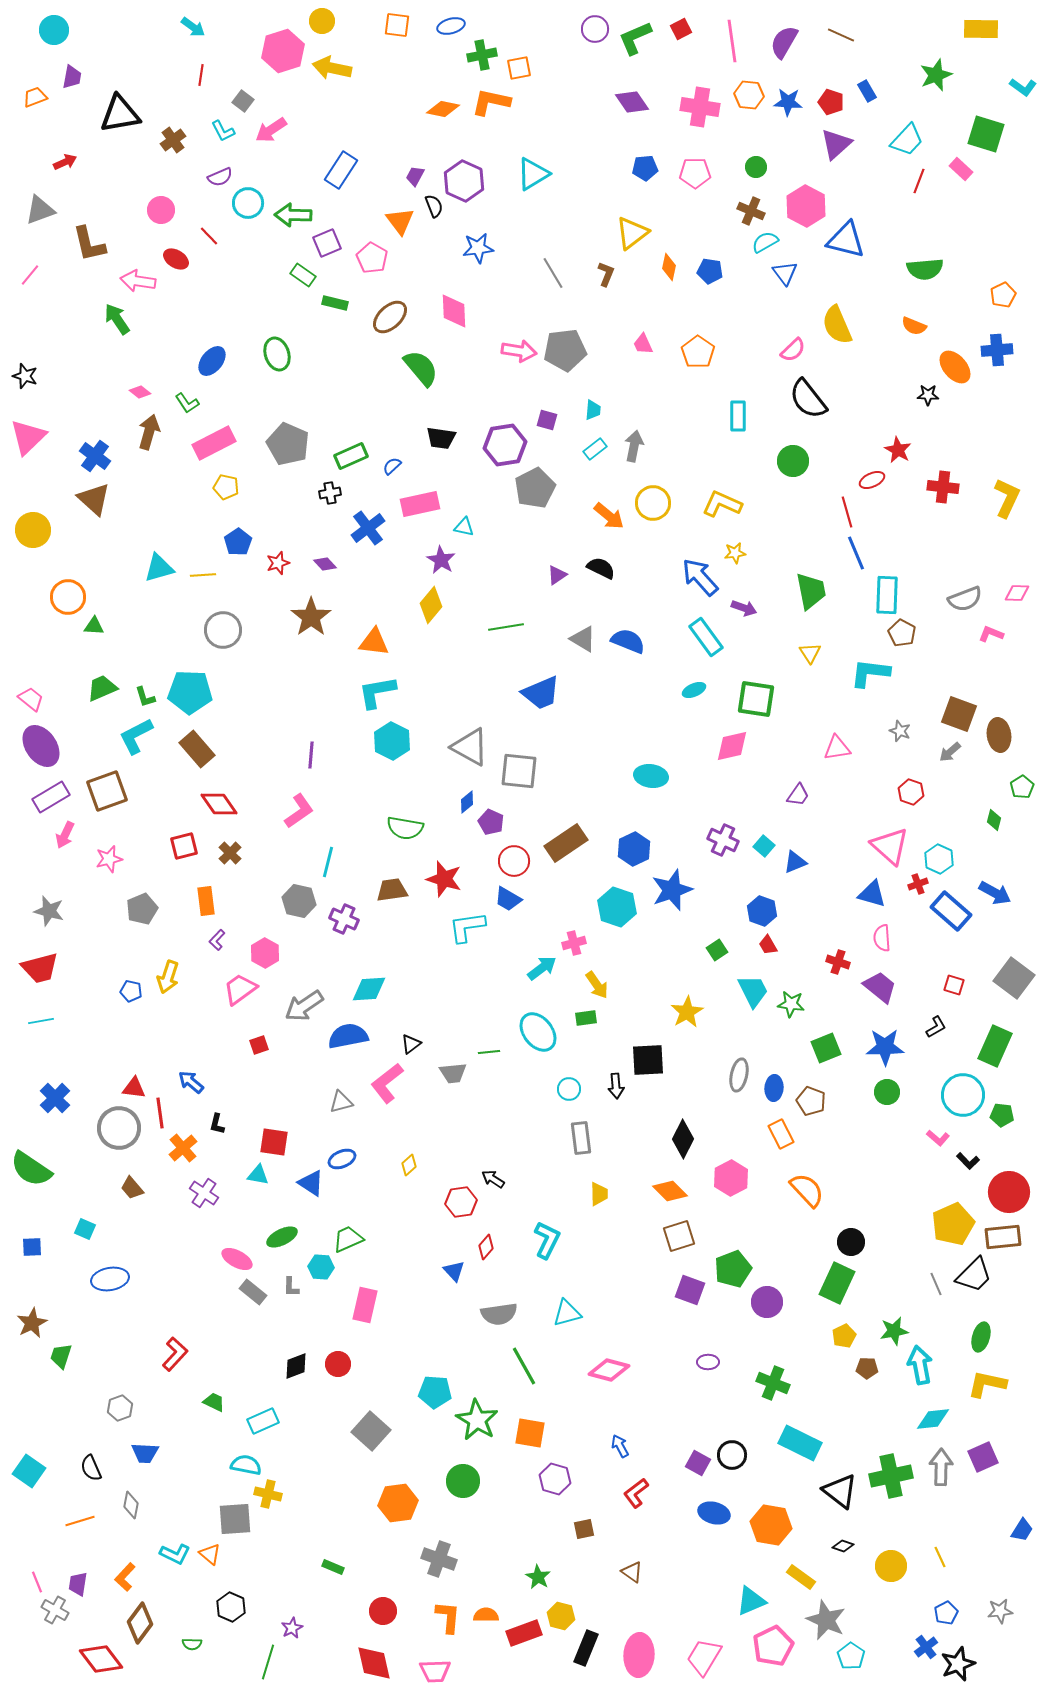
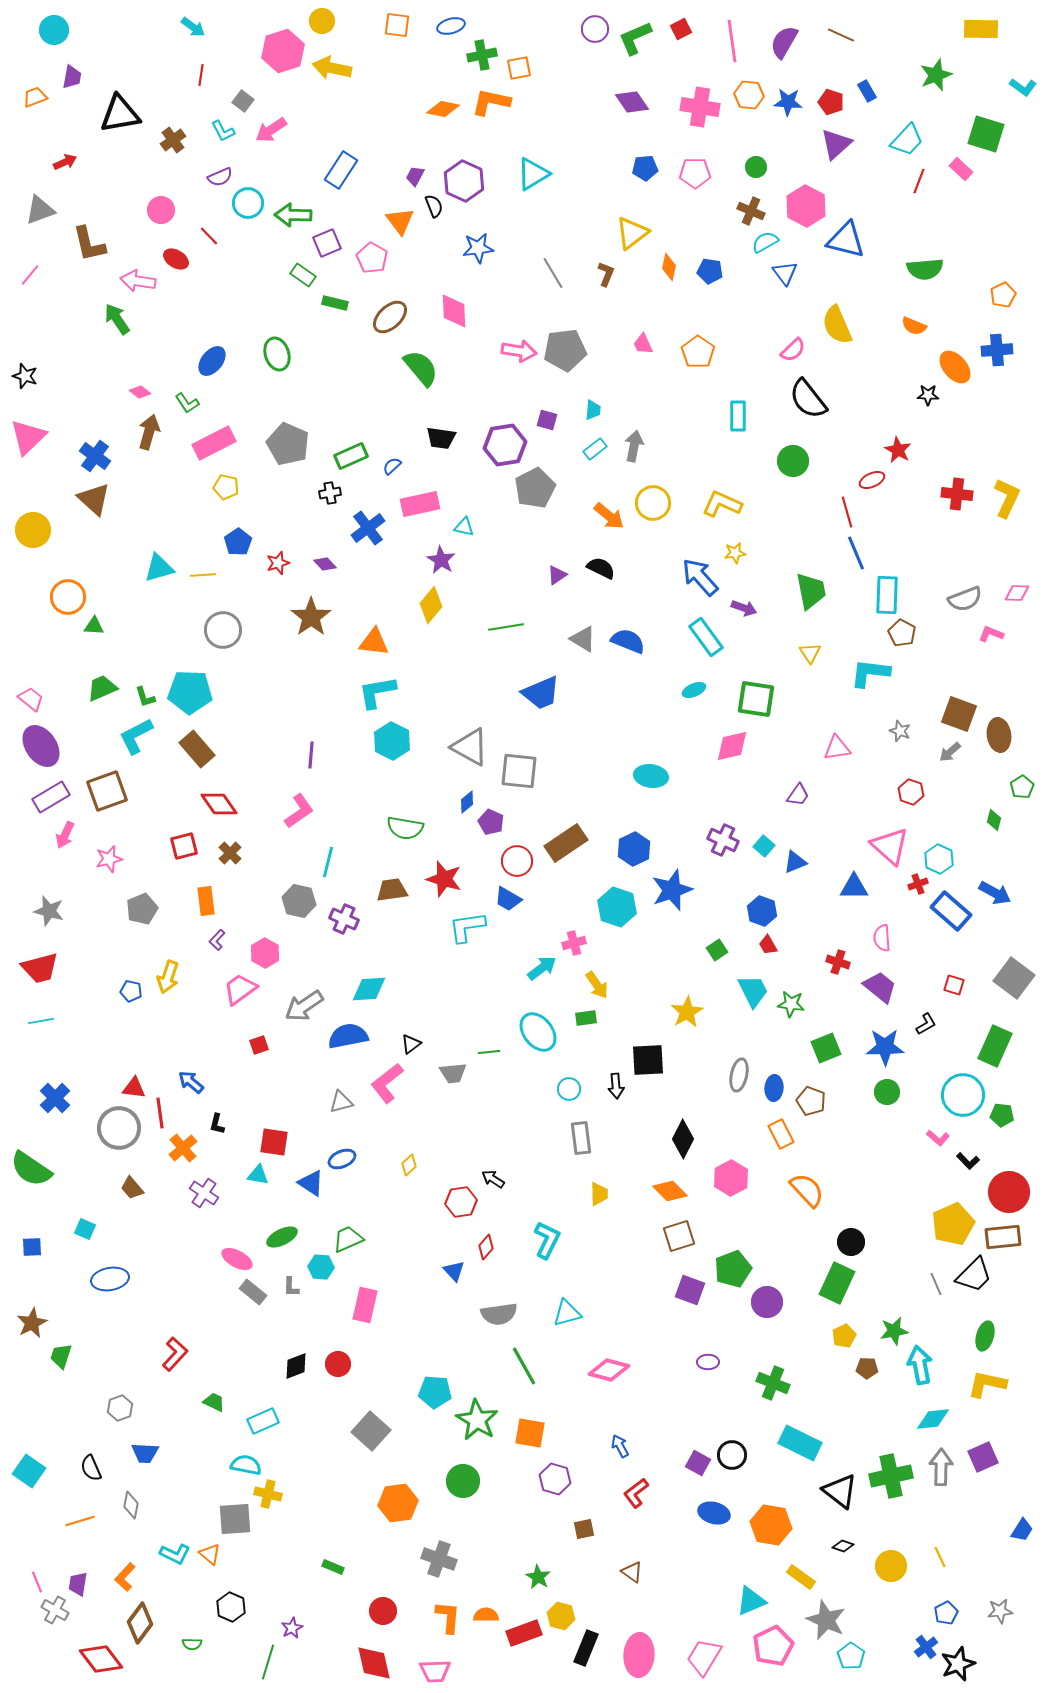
red cross at (943, 487): moved 14 px right, 7 px down
red circle at (514, 861): moved 3 px right
blue triangle at (872, 894): moved 18 px left, 7 px up; rotated 16 degrees counterclockwise
black L-shape at (936, 1027): moved 10 px left, 3 px up
green ellipse at (981, 1337): moved 4 px right, 1 px up
